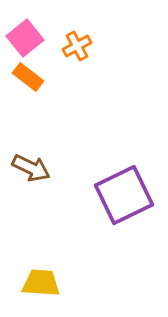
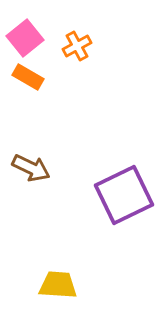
orange rectangle: rotated 8 degrees counterclockwise
yellow trapezoid: moved 17 px right, 2 px down
